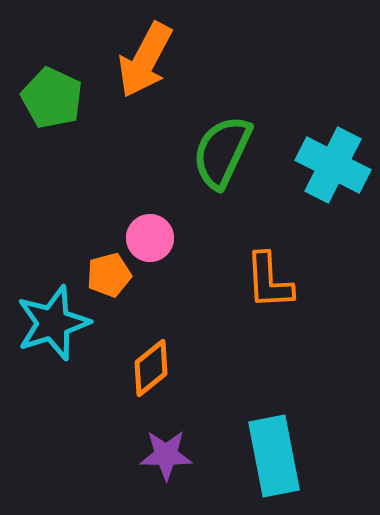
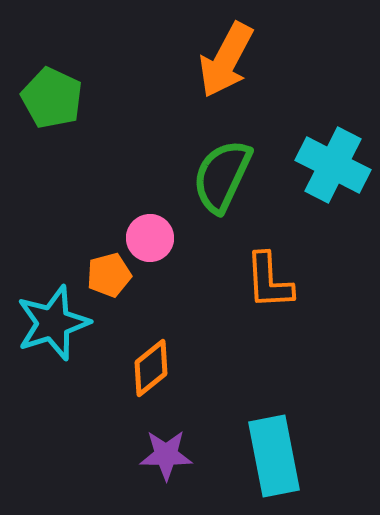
orange arrow: moved 81 px right
green semicircle: moved 24 px down
